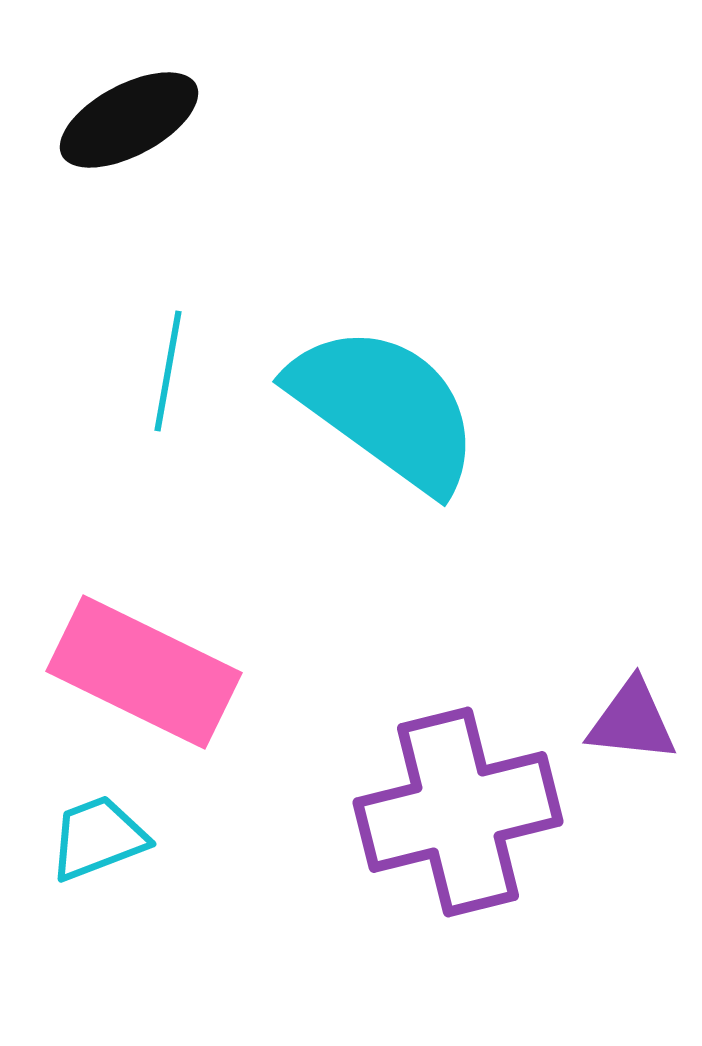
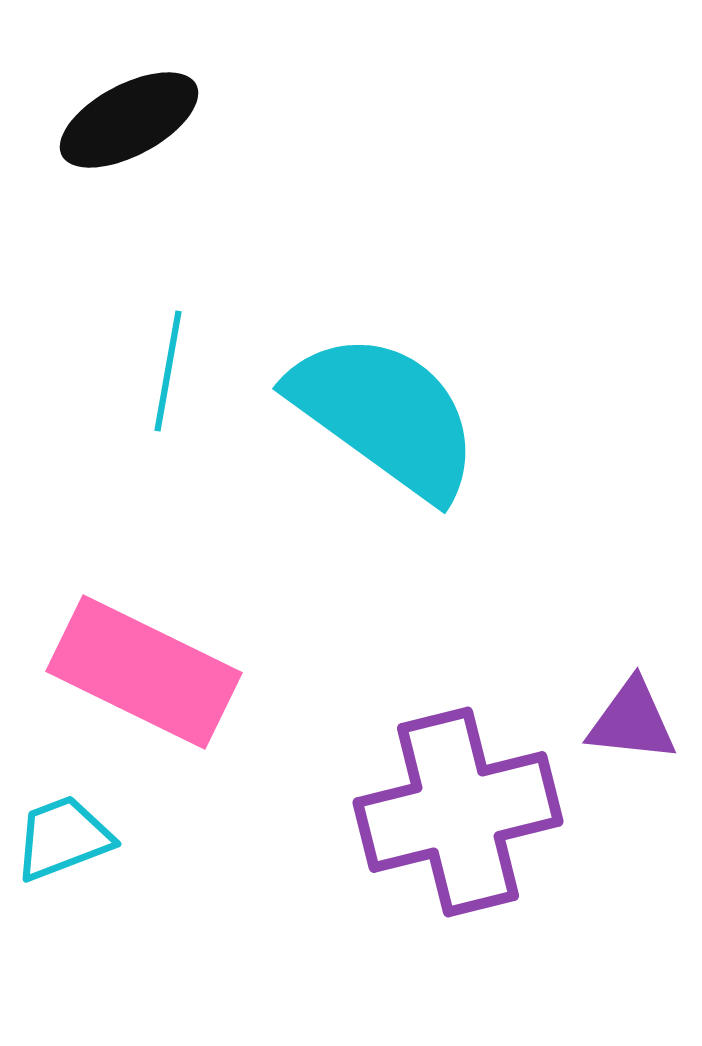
cyan semicircle: moved 7 px down
cyan trapezoid: moved 35 px left
